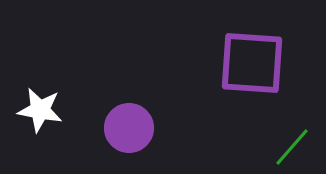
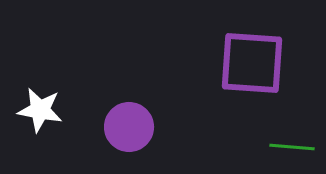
purple circle: moved 1 px up
green line: rotated 54 degrees clockwise
